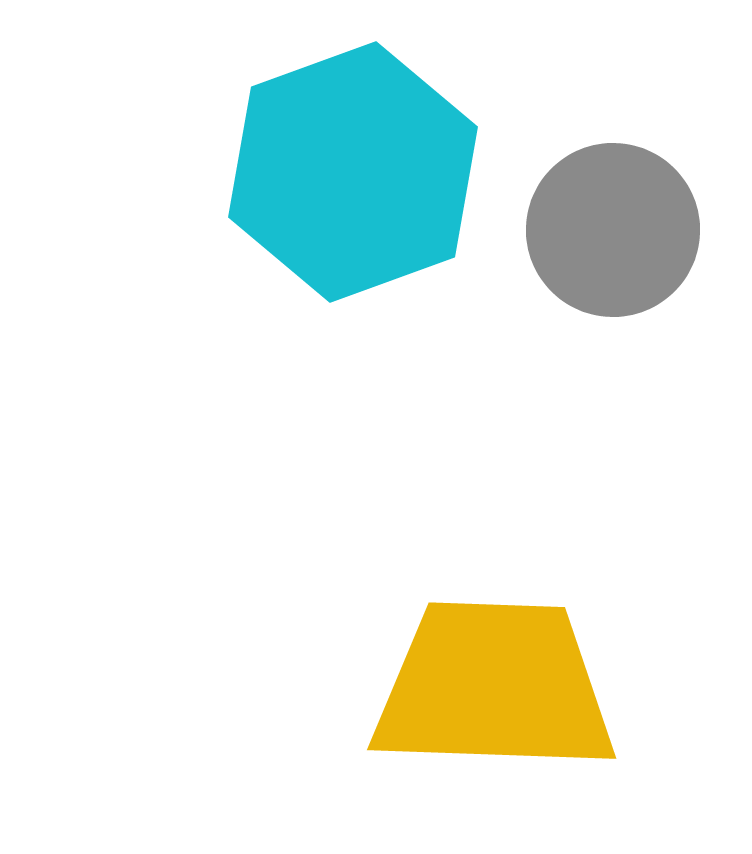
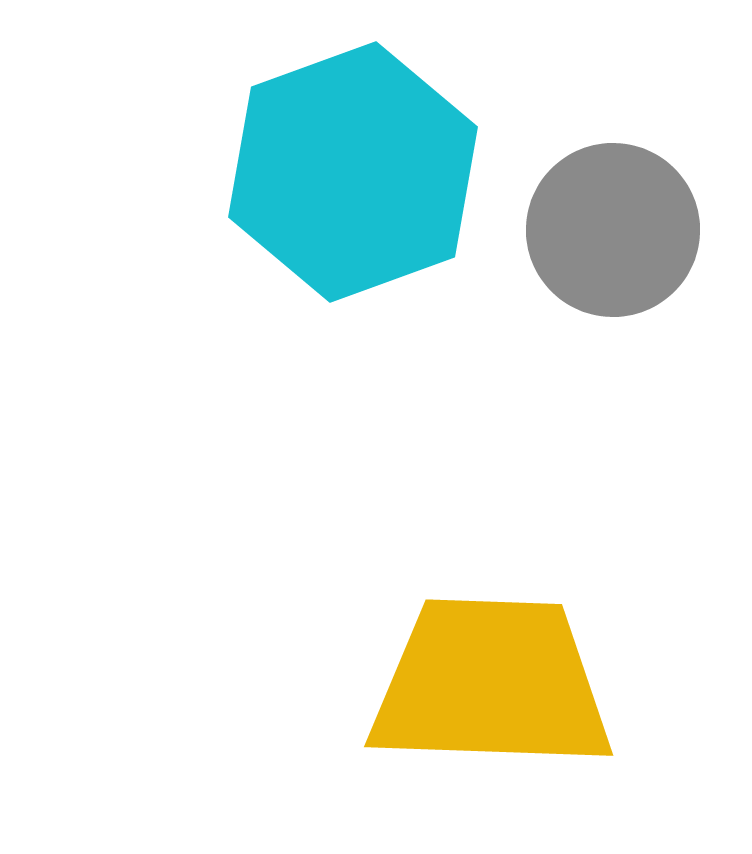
yellow trapezoid: moved 3 px left, 3 px up
